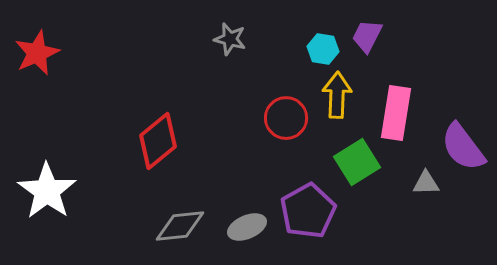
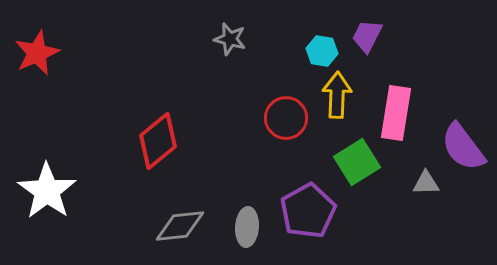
cyan hexagon: moved 1 px left, 2 px down
gray ellipse: rotated 63 degrees counterclockwise
